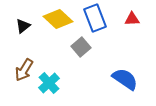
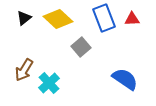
blue rectangle: moved 9 px right
black triangle: moved 1 px right, 8 px up
